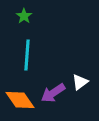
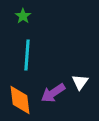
green star: moved 1 px left
white triangle: rotated 18 degrees counterclockwise
orange diamond: rotated 28 degrees clockwise
